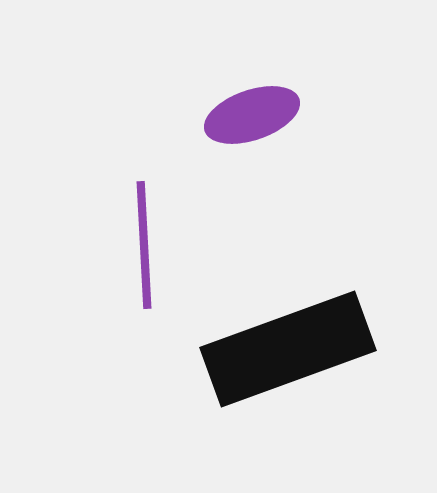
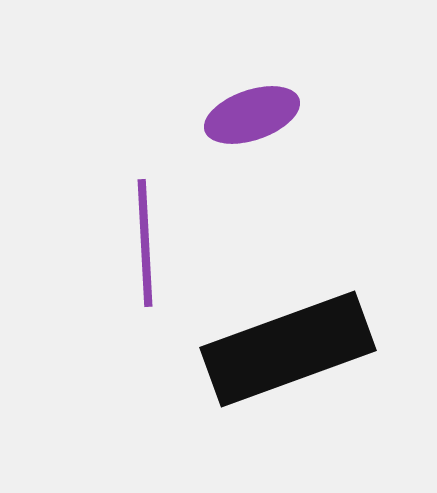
purple line: moved 1 px right, 2 px up
